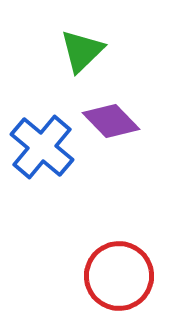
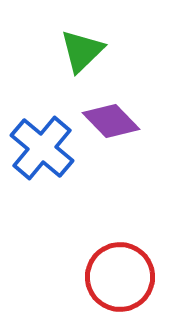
blue cross: moved 1 px down
red circle: moved 1 px right, 1 px down
